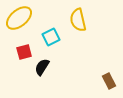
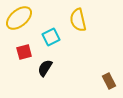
black semicircle: moved 3 px right, 1 px down
